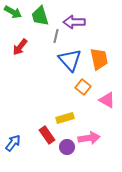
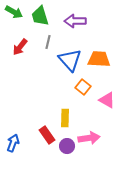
green arrow: moved 1 px right
purple arrow: moved 1 px right, 1 px up
gray line: moved 8 px left, 6 px down
orange trapezoid: rotated 75 degrees counterclockwise
yellow rectangle: rotated 72 degrees counterclockwise
blue arrow: rotated 18 degrees counterclockwise
purple circle: moved 1 px up
